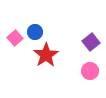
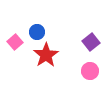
blue circle: moved 2 px right
pink square: moved 4 px down
